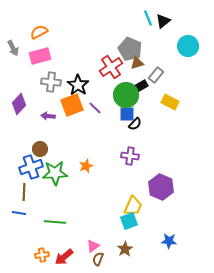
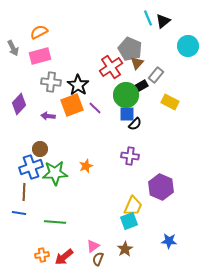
brown triangle: rotated 32 degrees counterclockwise
